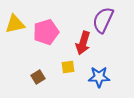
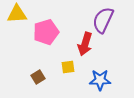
yellow triangle: moved 2 px right, 10 px up; rotated 10 degrees clockwise
red arrow: moved 2 px right, 1 px down
blue star: moved 1 px right, 3 px down
